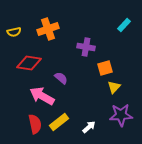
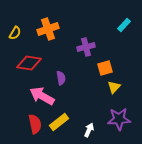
yellow semicircle: moved 1 px right, 1 px down; rotated 48 degrees counterclockwise
purple cross: rotated 24 degrees counterclockwise
purple semicircle: rotated 40 degrees clockwise
purple star: moved 2 px left, 4 px down
white arrow: moved 3 px down; rotated 24 degrees counterclockwise
